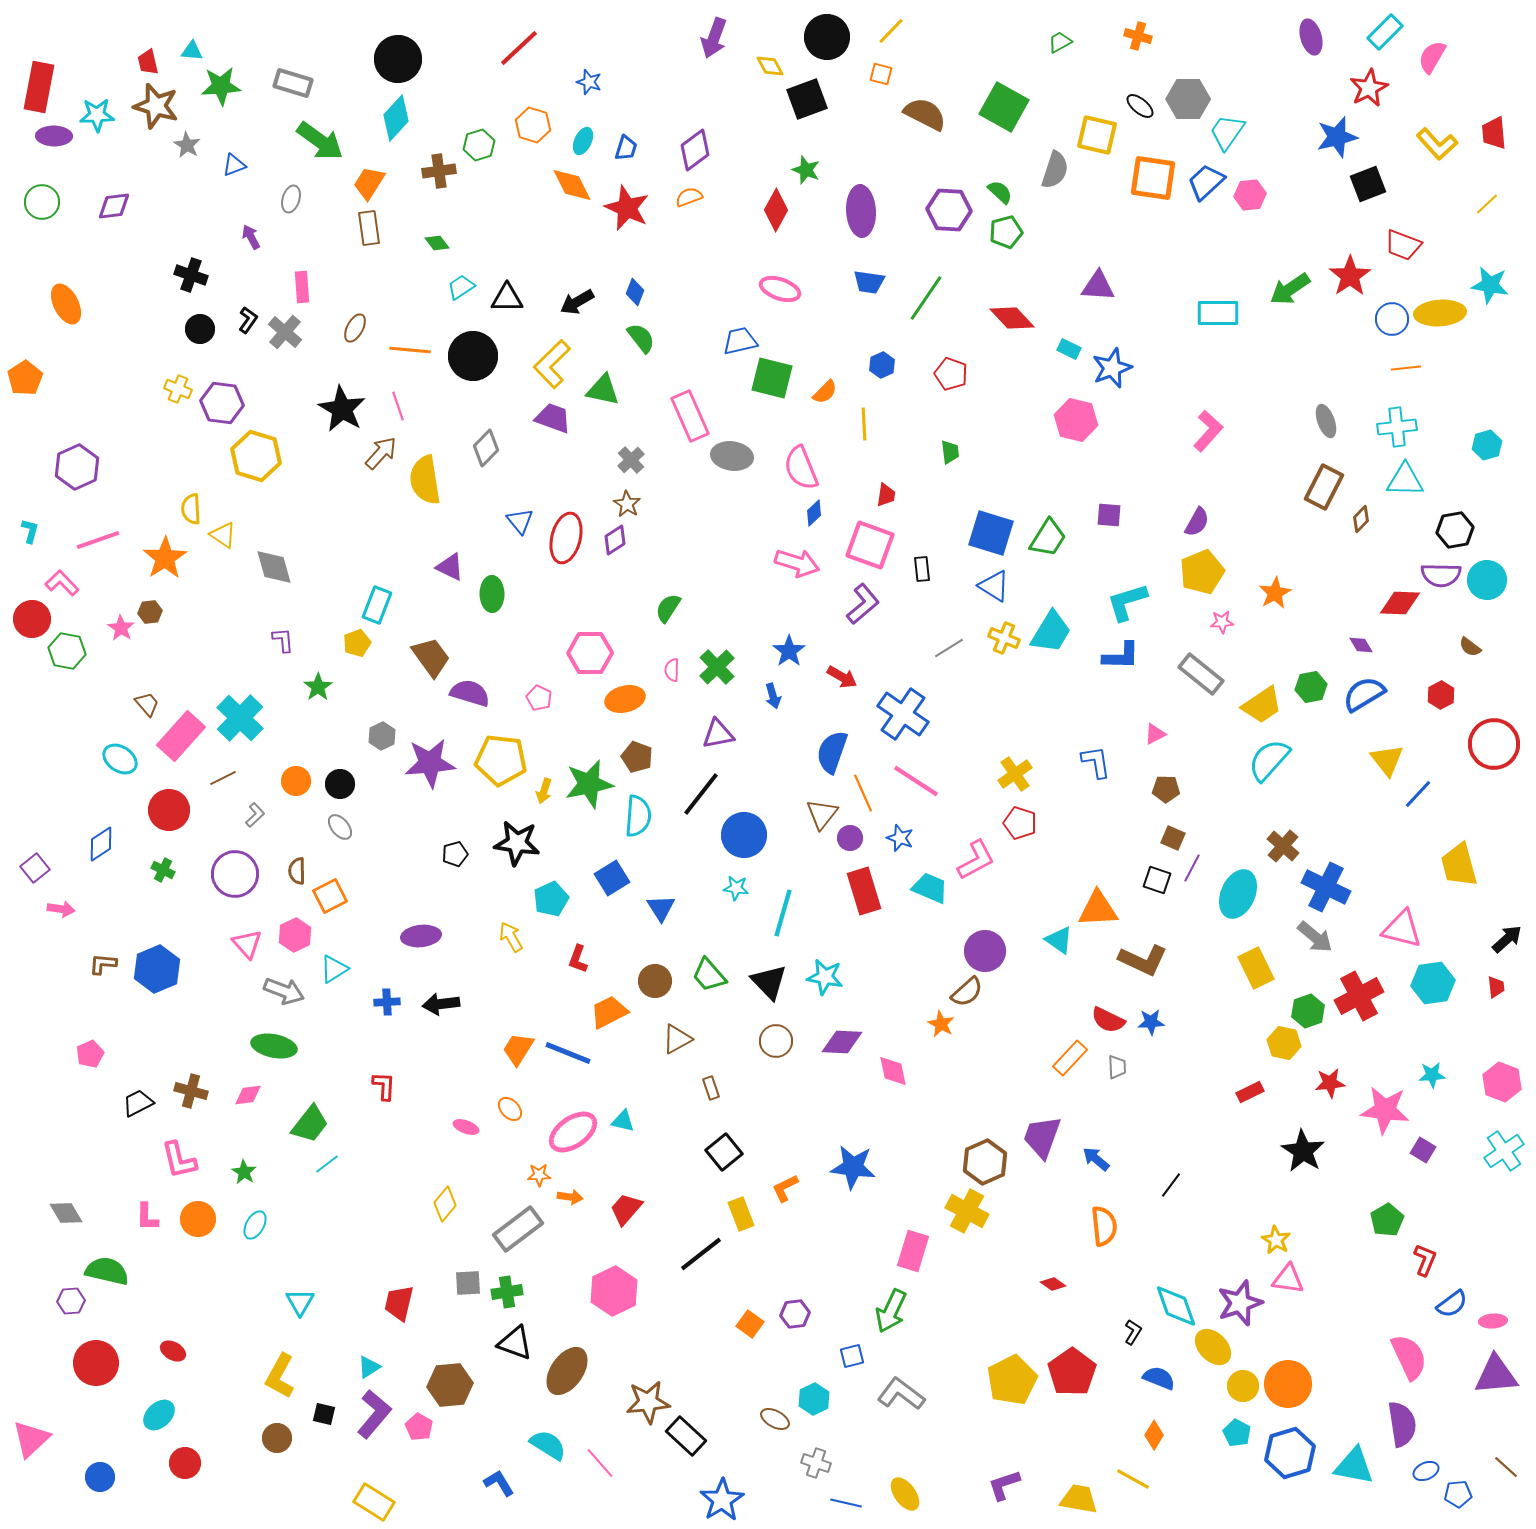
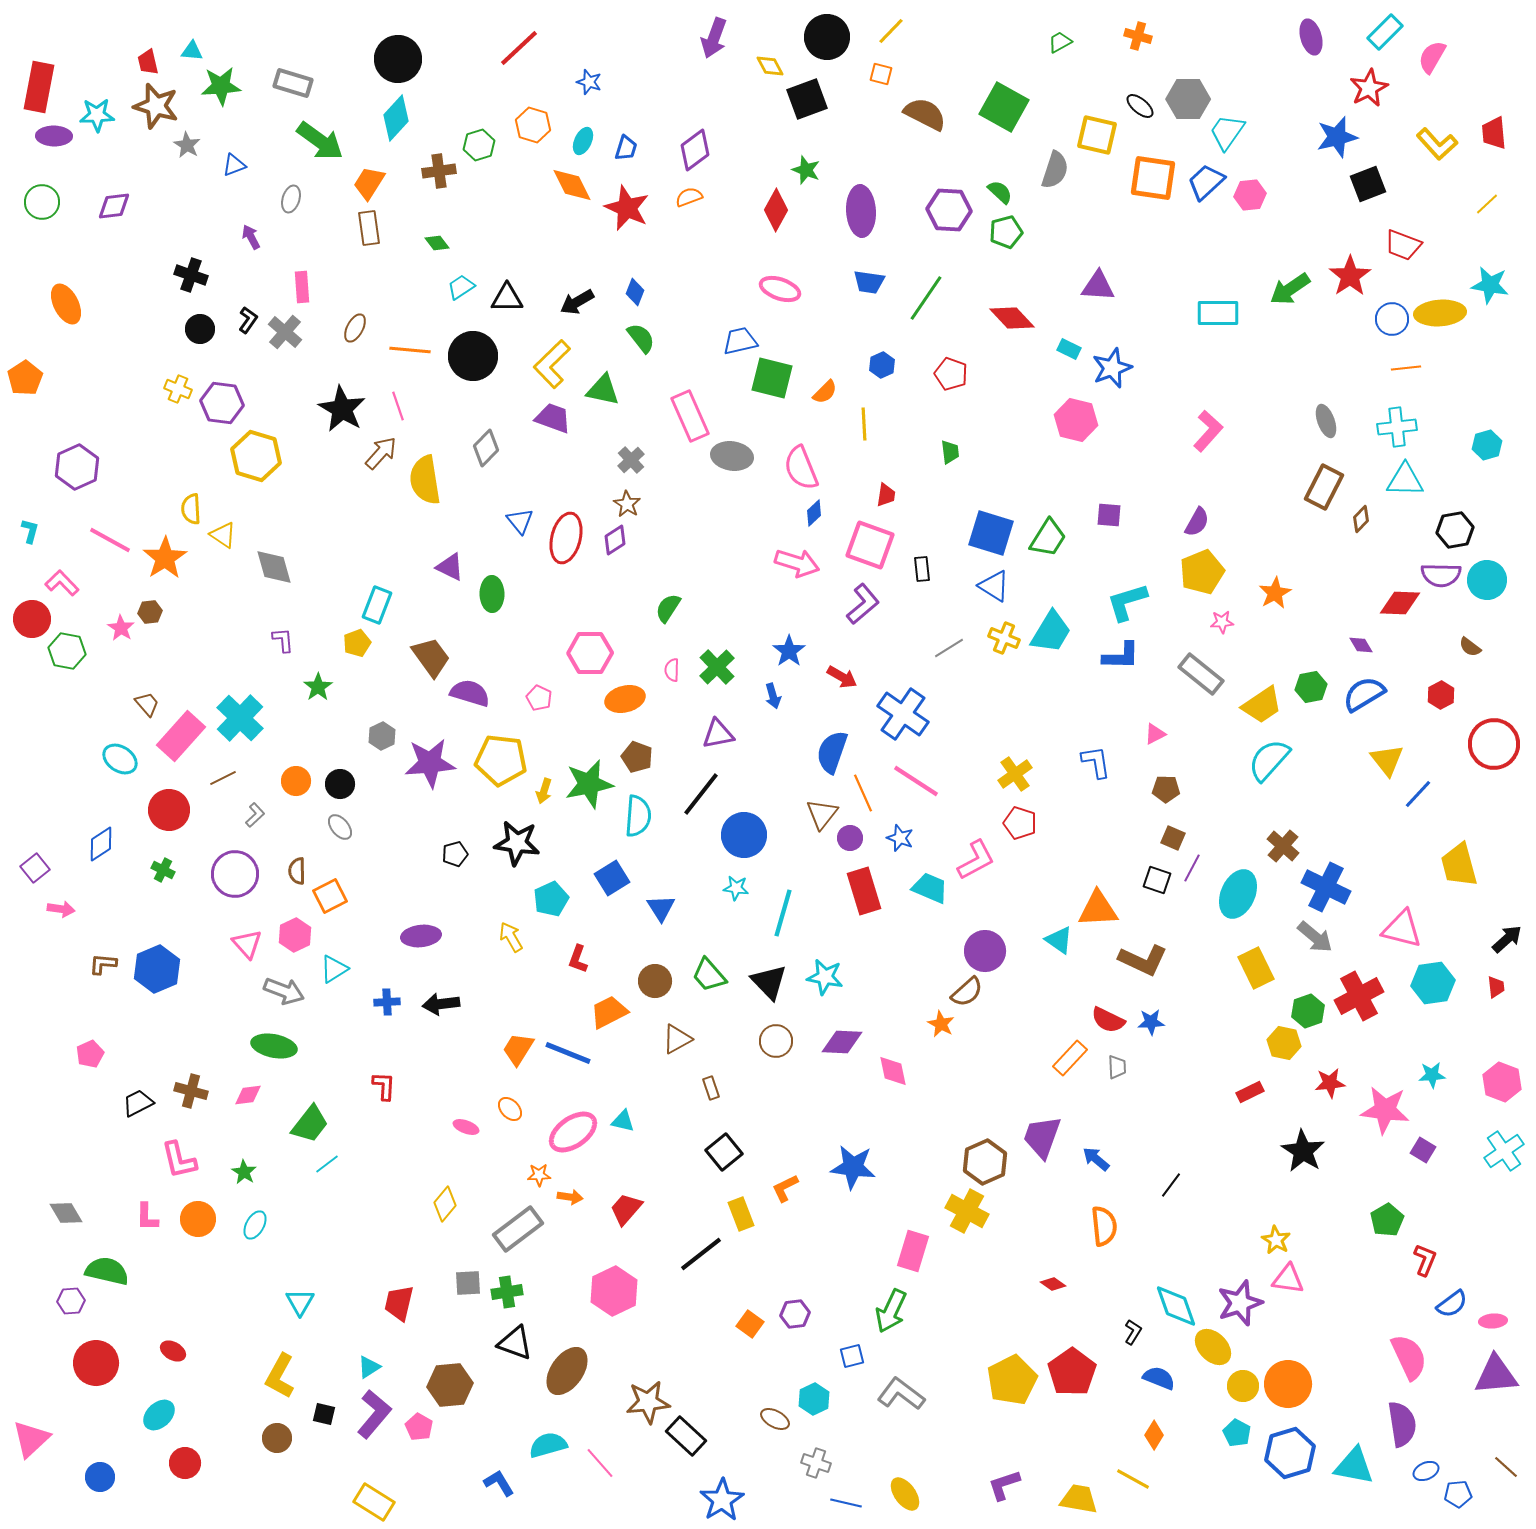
pink line at (98, 540): moved 12 px right; rotated 48 degrees clockwise
cyan semicircle at (548, 1445): rotated 48 degrees counterclockwise
